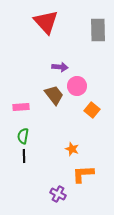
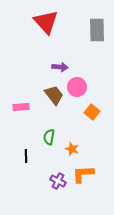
gray rectangle: moved 1 px left
pink circle: moved 1 px down
orange square: moved 2 px down
green semicircle: moved 26 px right, 1 px down
black line: moved 2 px right
purple cross: moved 13 px up
